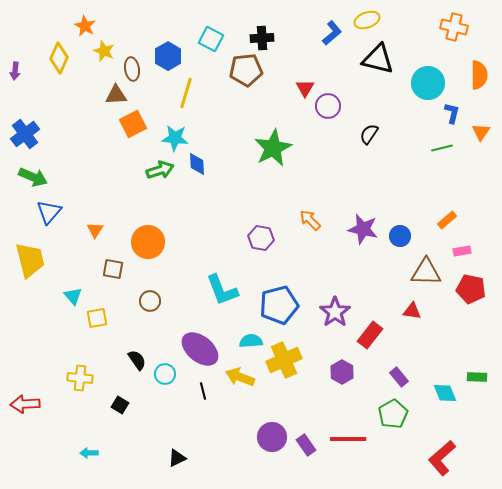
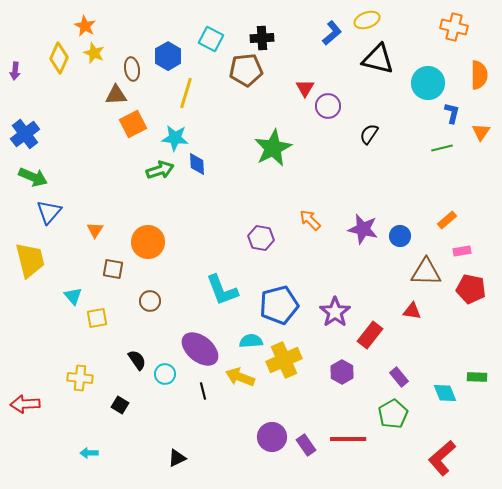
yellow star at (104, 51): moved 10 px left, 2 px down
